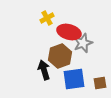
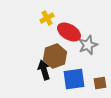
red ellipse: rotated 15 degrees clockwise
gray star: moved 5 px right, 2 px down
brown hexagon: moved 5 px left
